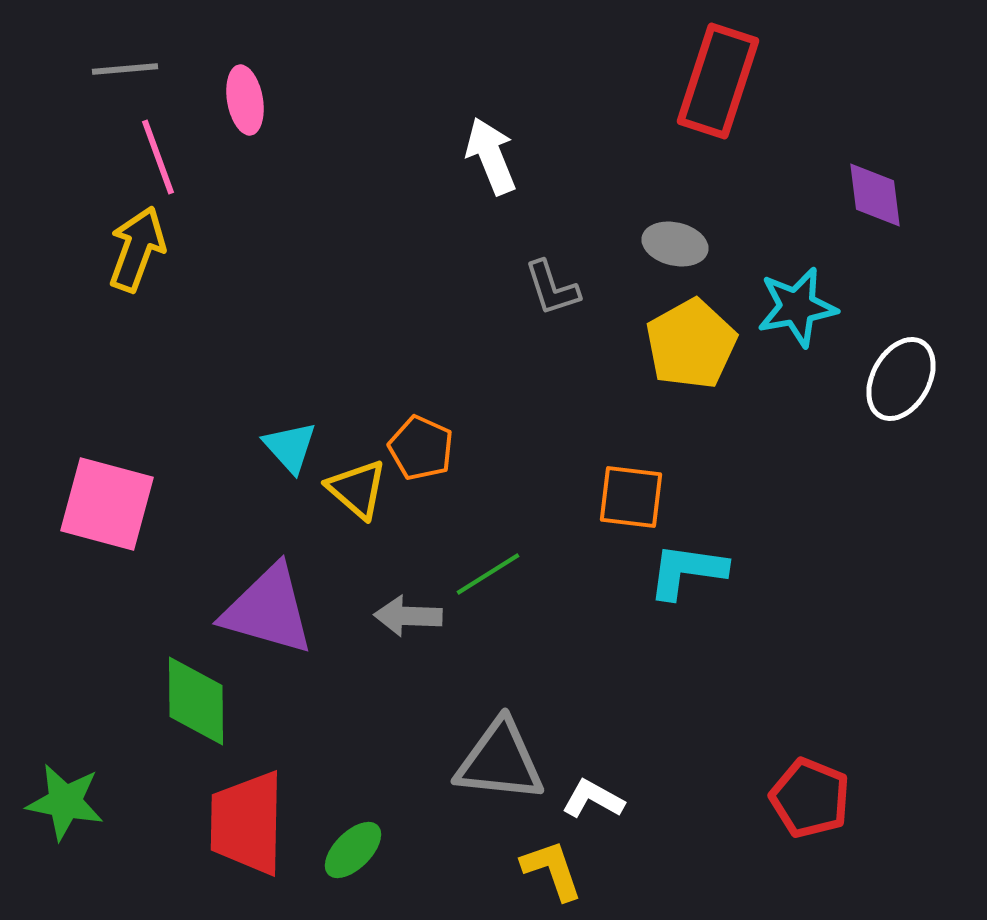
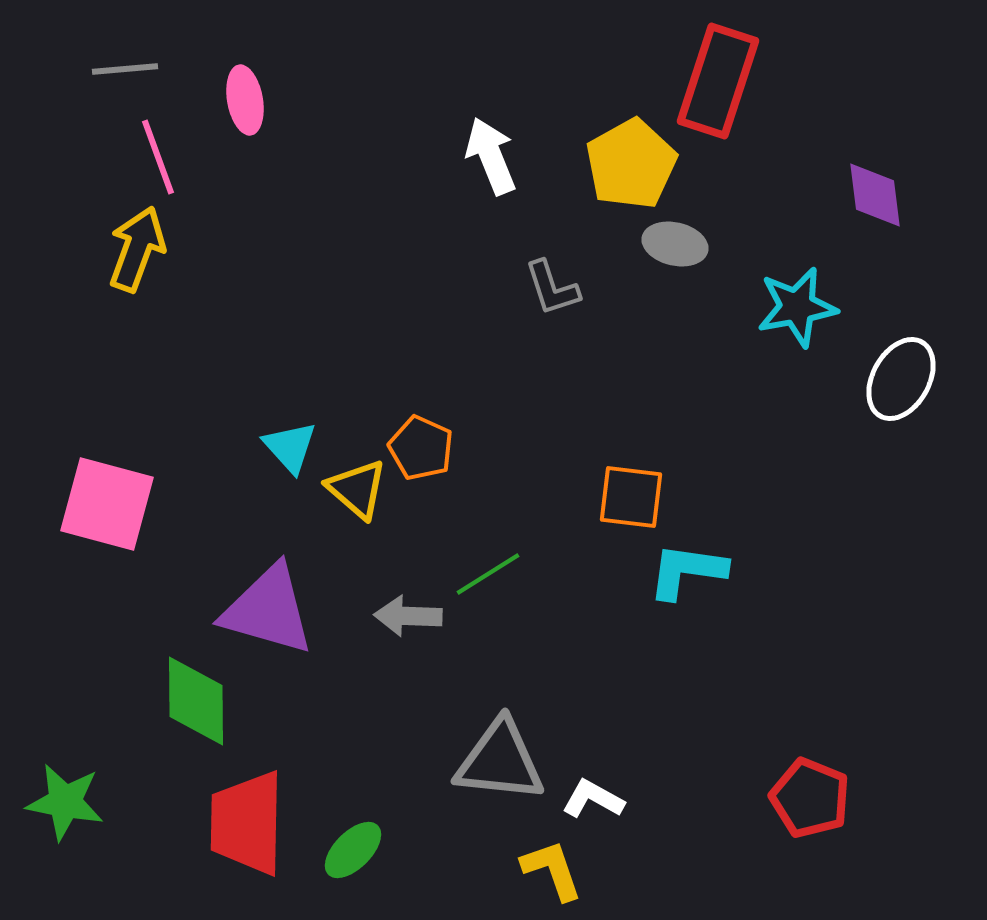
yellow pentagon: moved 60 px left, 180 px up
